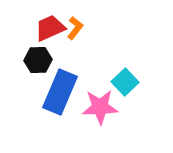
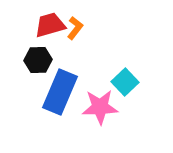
red trapezoid: moved 3 px up; rotated 8 degrees clockwise
